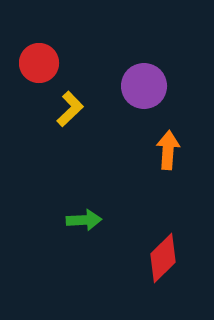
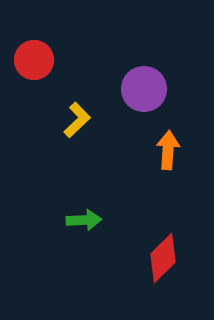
red circle: moved 5 px left, 3 px up
purple circle: moved 3 px down
yellow L-shape: moved 7 px right, 11 px down
